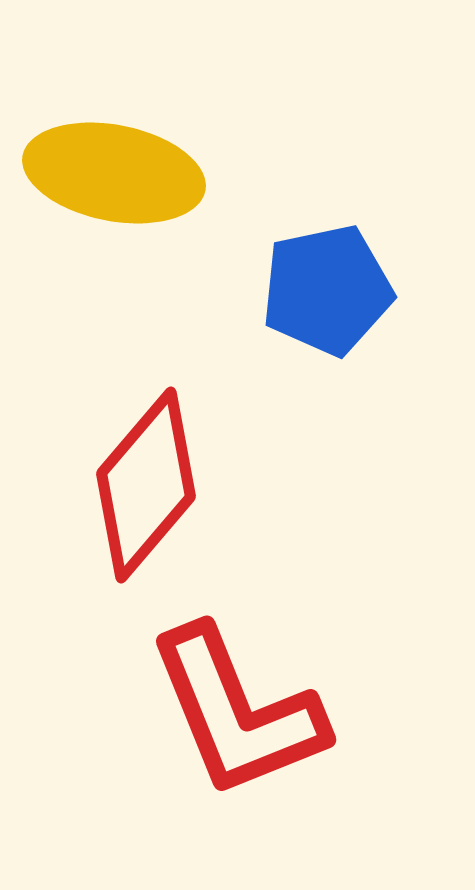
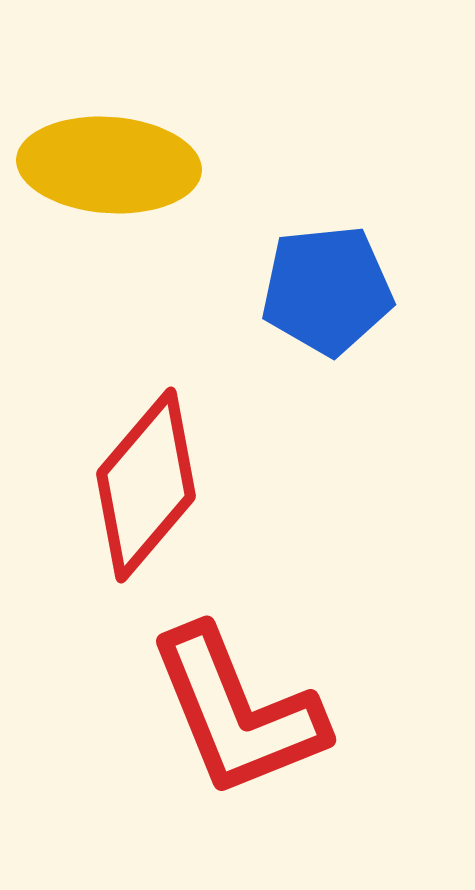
yellow ellipse: moved 5 px left, 8 px up; rotated 7 degrees counterclockwise
blue pentagon: rotated 6 degrees clockwise
